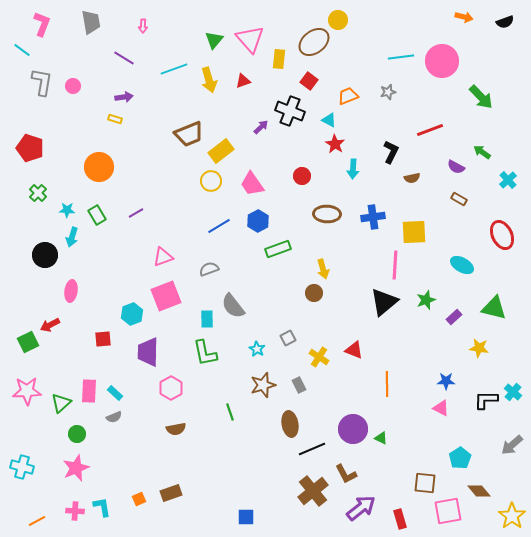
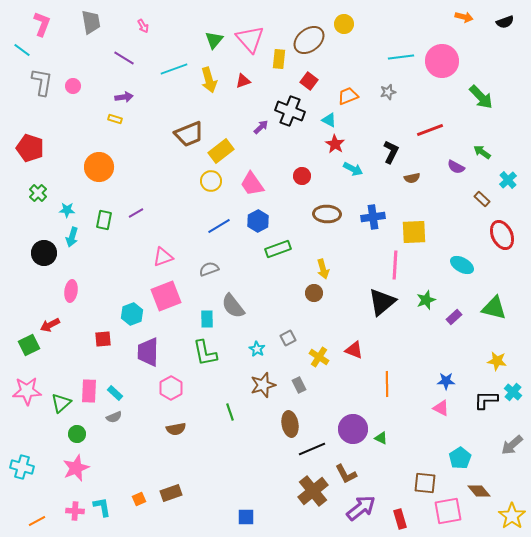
yellow circle at (338, 20): moved 6 px right, 4 px down
pink arrow at (143, 26): rotated 32 degrees counterclockwise
brown ellipse at (314, 42): moved 5 px left, 2 px up
cyan arrow at (353, 169): rotated 66 degrees counterclockwise
brown rectangle at (459, 199): moved 23 px right; rotated 14 degrees clockwise
green rectangle at (97, 215): moved 7 px right, 5 px down; rotated 42 degrees clockwise
black circle at (45, 255): moved 1 px left, 2 px up
black triangle at (384, 302): moved 2 px left
green square at (28, 342): moved 1 px right, 3 px down
yellow star at (479, 348): moved 18 px right, 13 px down
